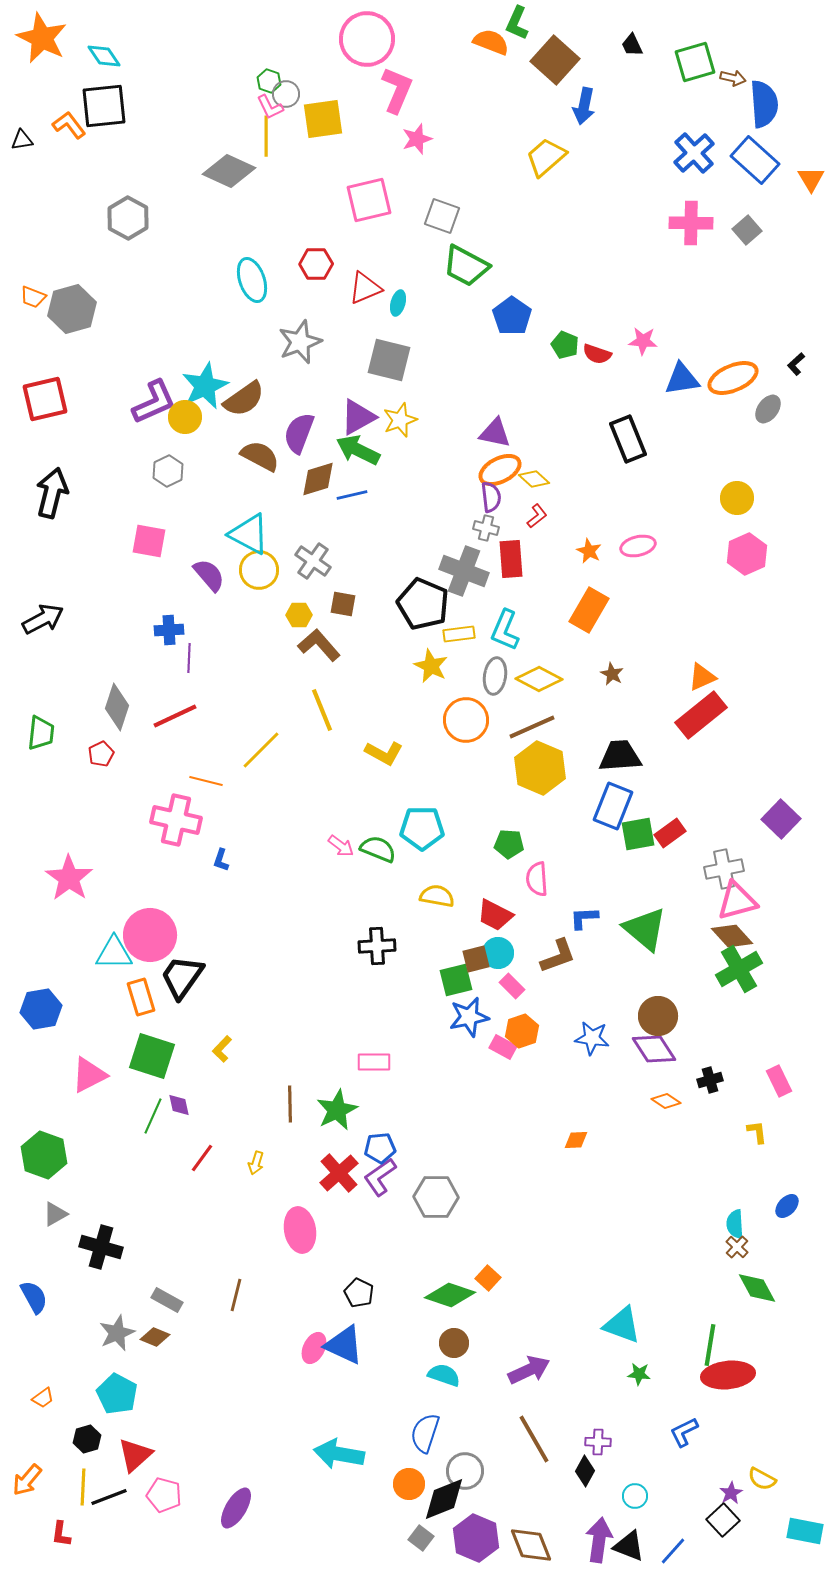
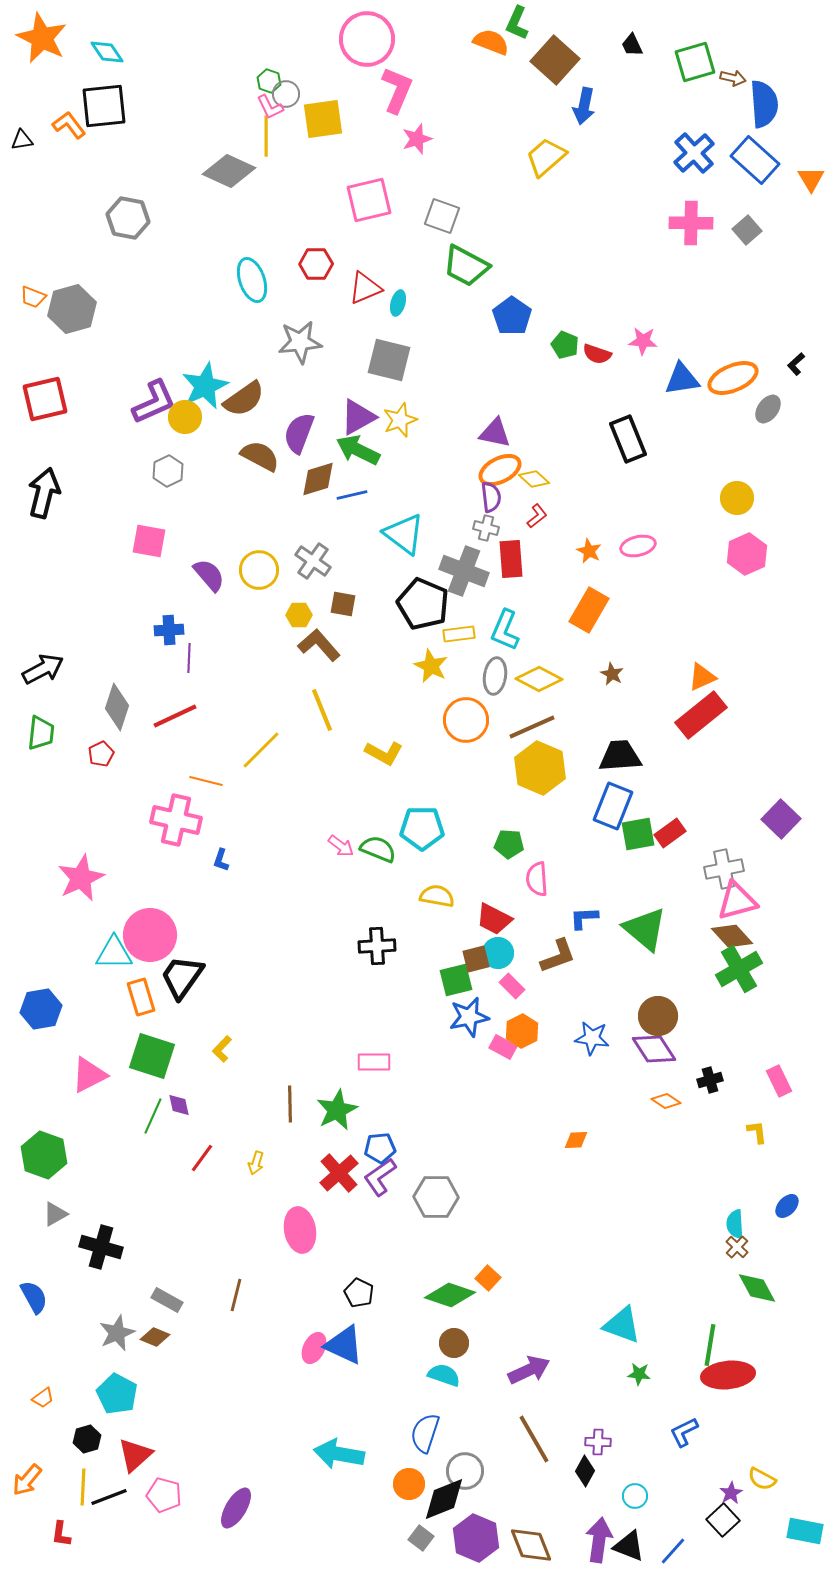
cyan diamond at (104, 56): moved 3 px right, 4 px up
gray hexagon at (128, 218): rotated 18 degrees counterclockwise
gray star at (300, 342): rotated 15 degrees clockwise
black arrow at (52, 493): moved 8 px left
cyan triangle at (249, 534): moved 155 px right; rotated 9 degrees clockwise
black arrow at (43, 619): moved 50 px down
pink star at (69, 878): moved 12 px right; rotated 12 degrees clockwise
red trapezoid at (495, 915): moved 1 px left, 4 px down
orange hexagon at (522, 1031): rotated 8 degrees counterclockwise
